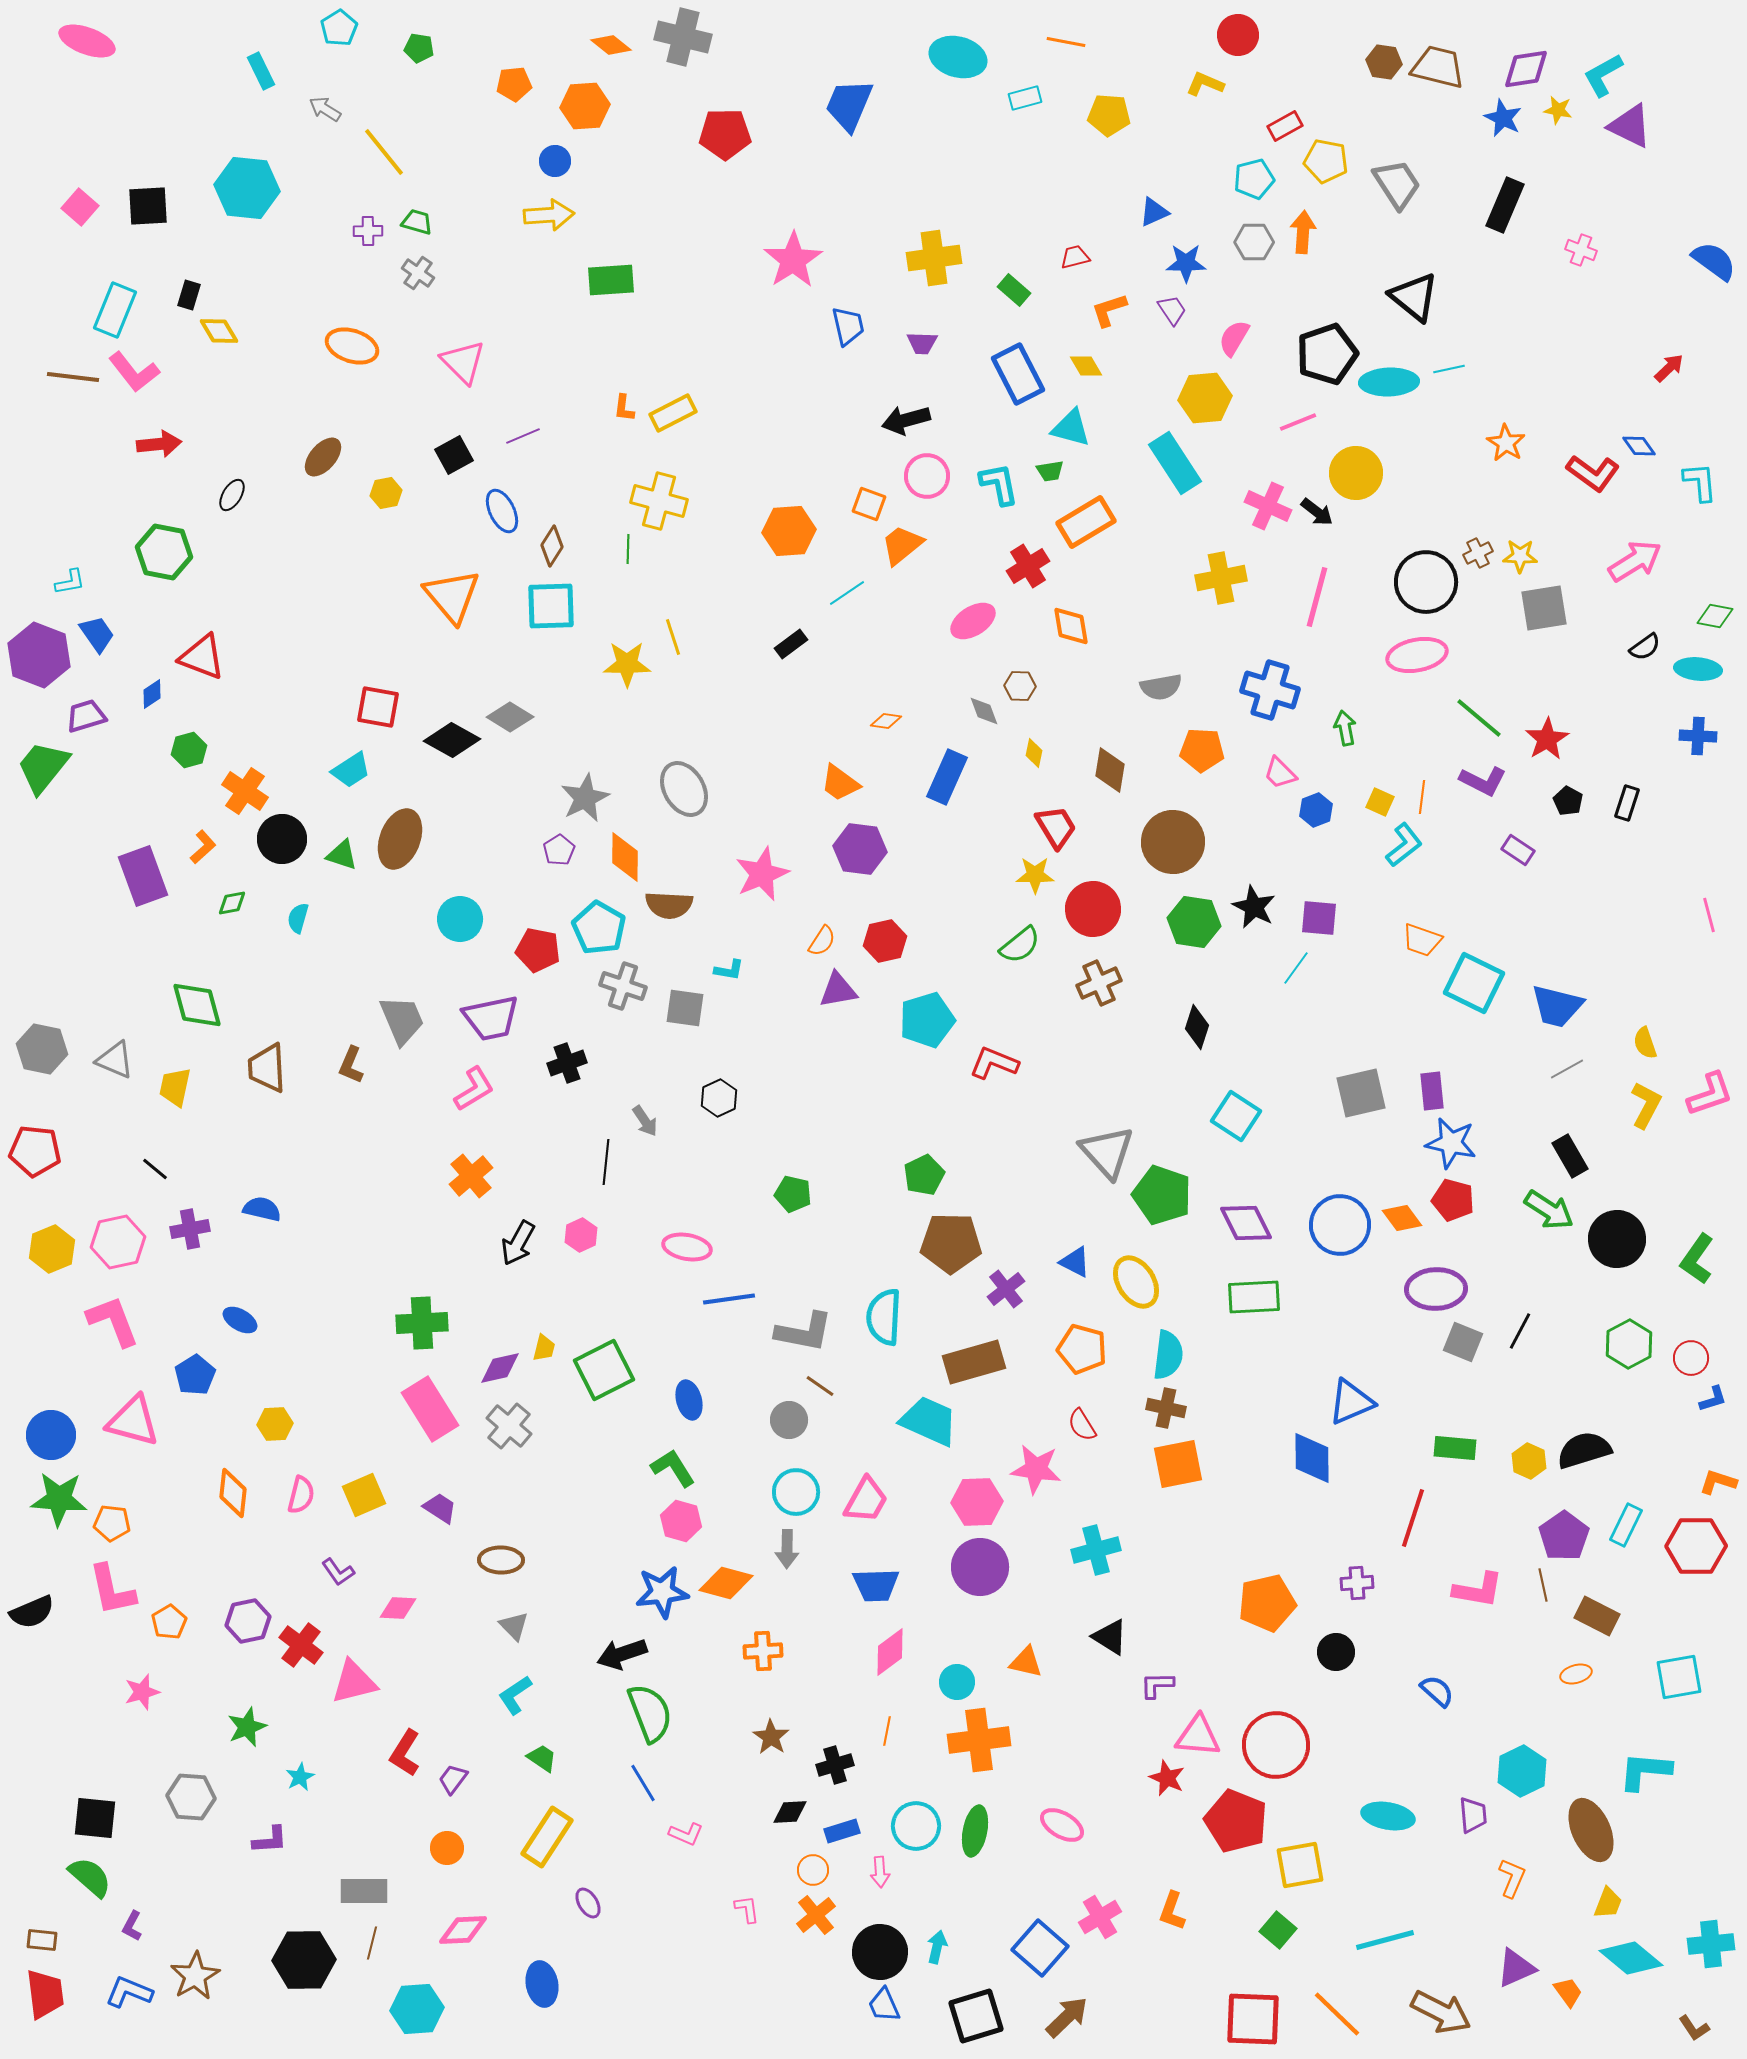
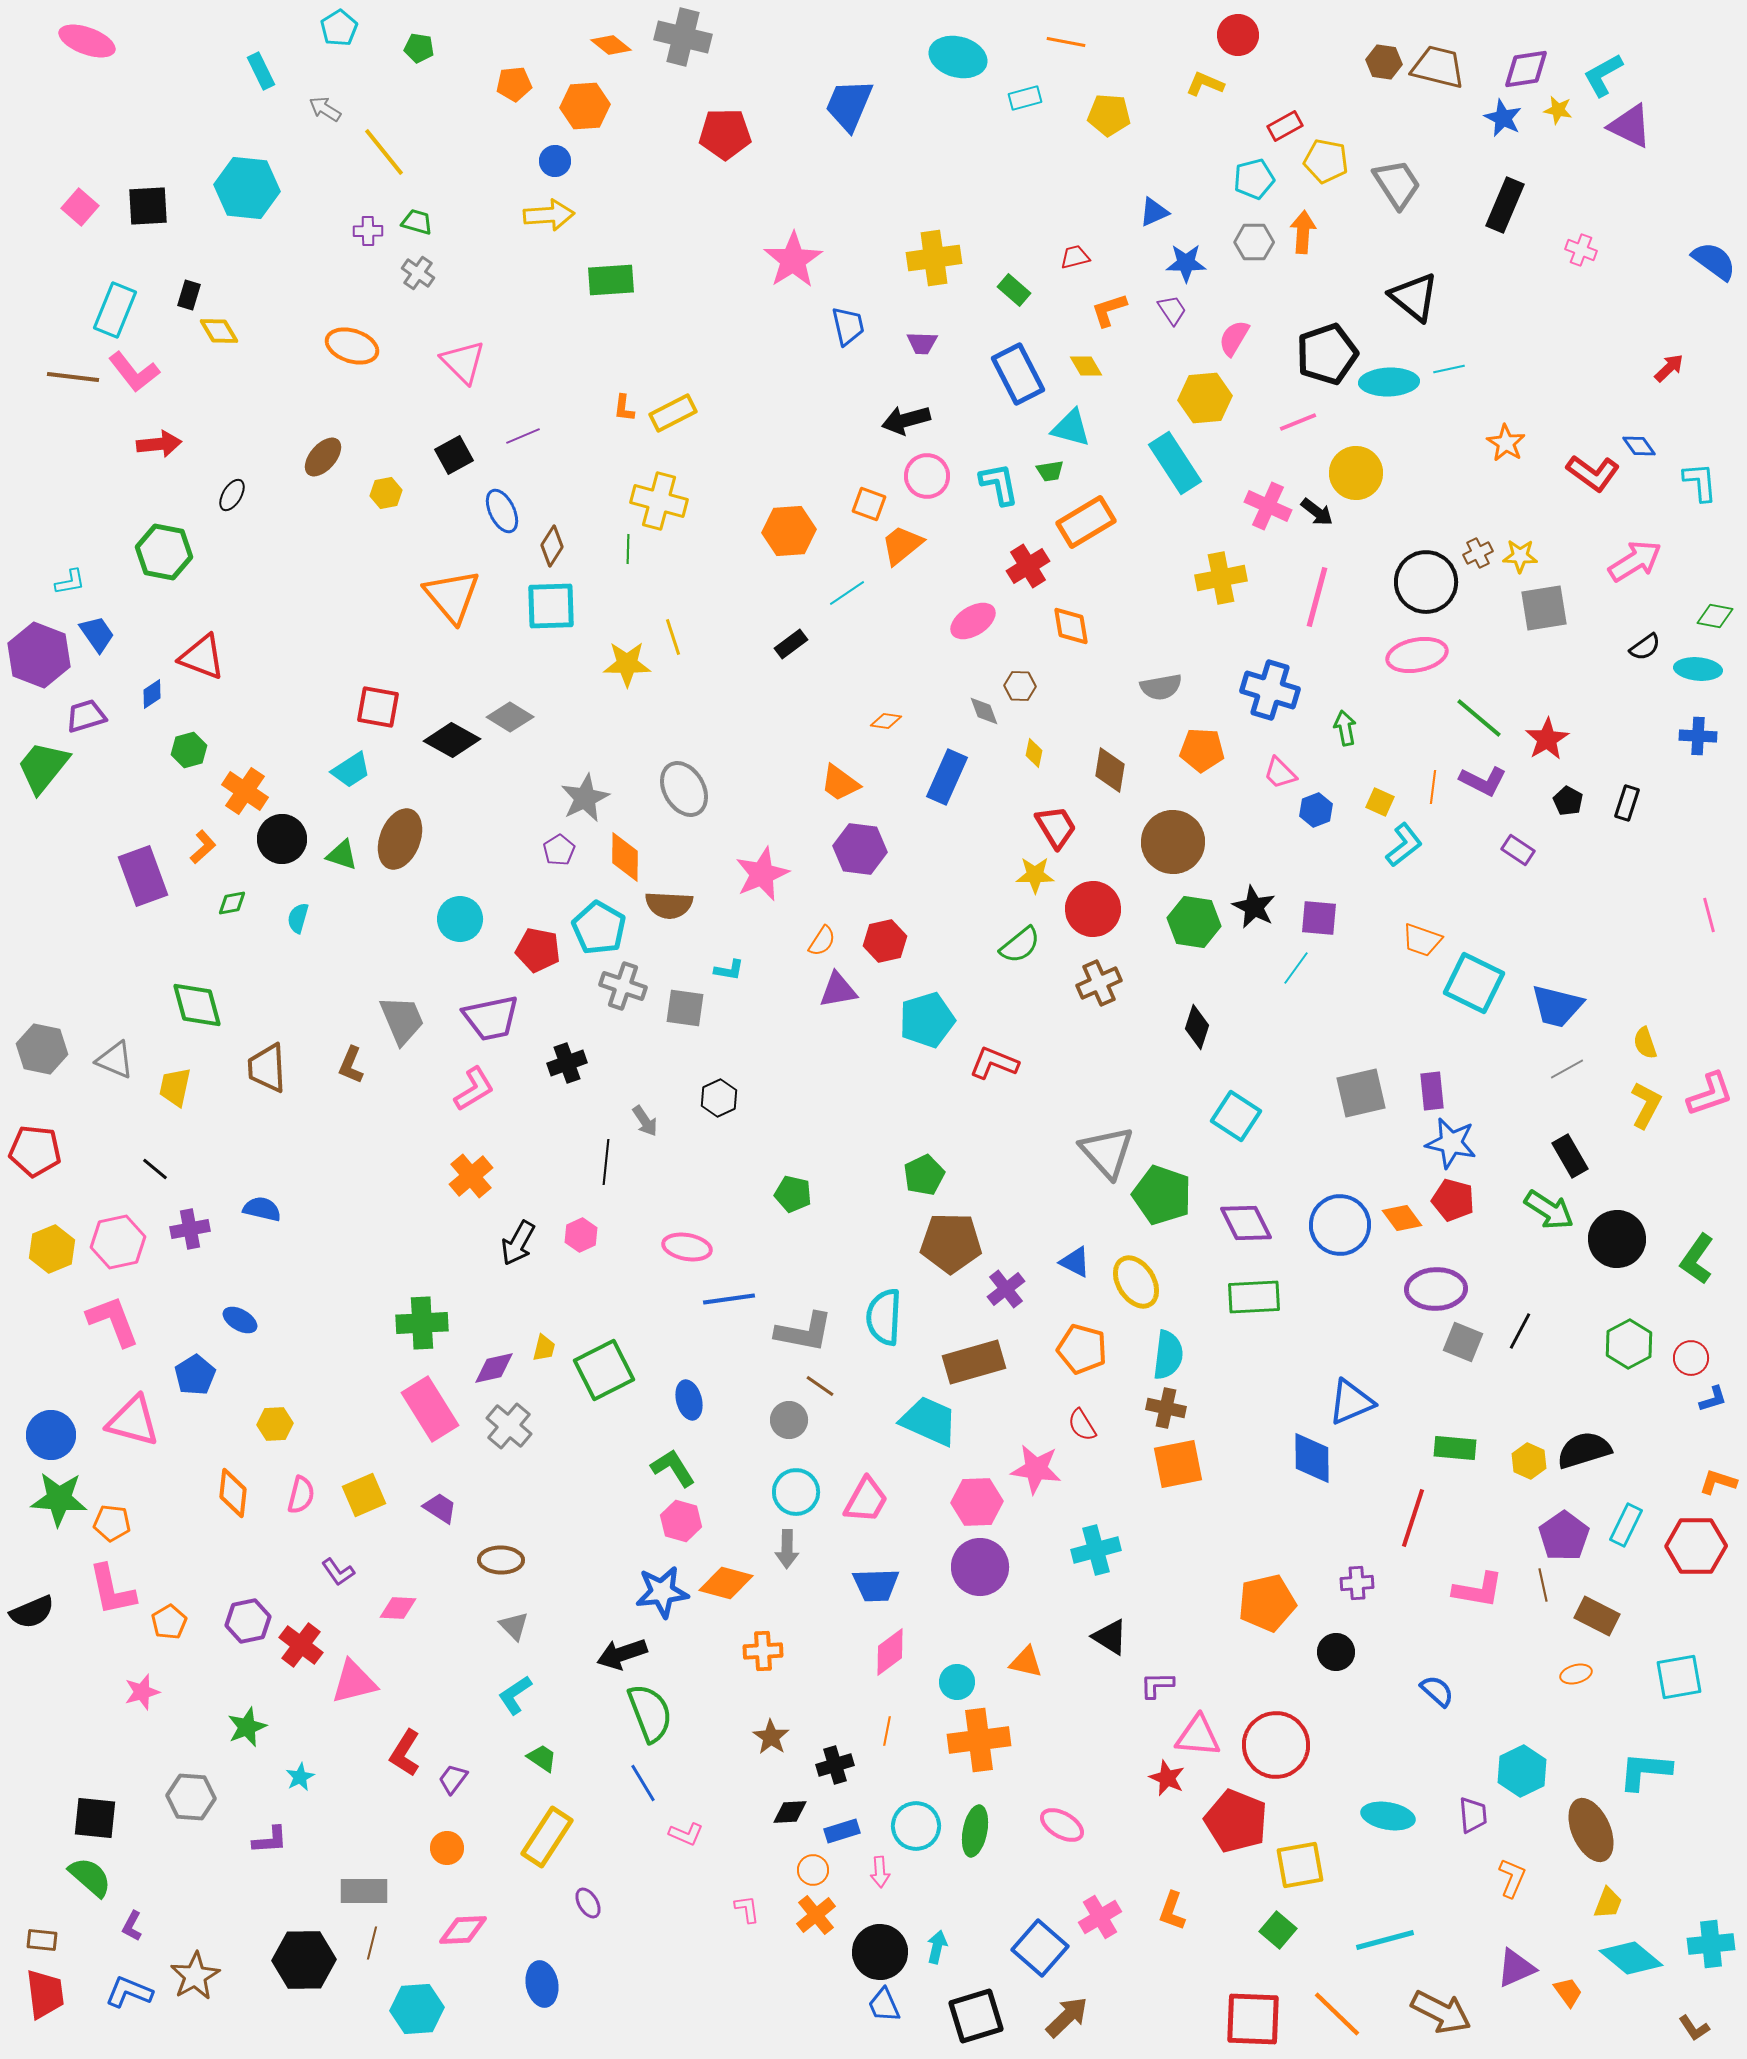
orange line at (1422, 797): moved 11 px right, 10 px up
purple diamond at (500, 1368): moved 6 px left
